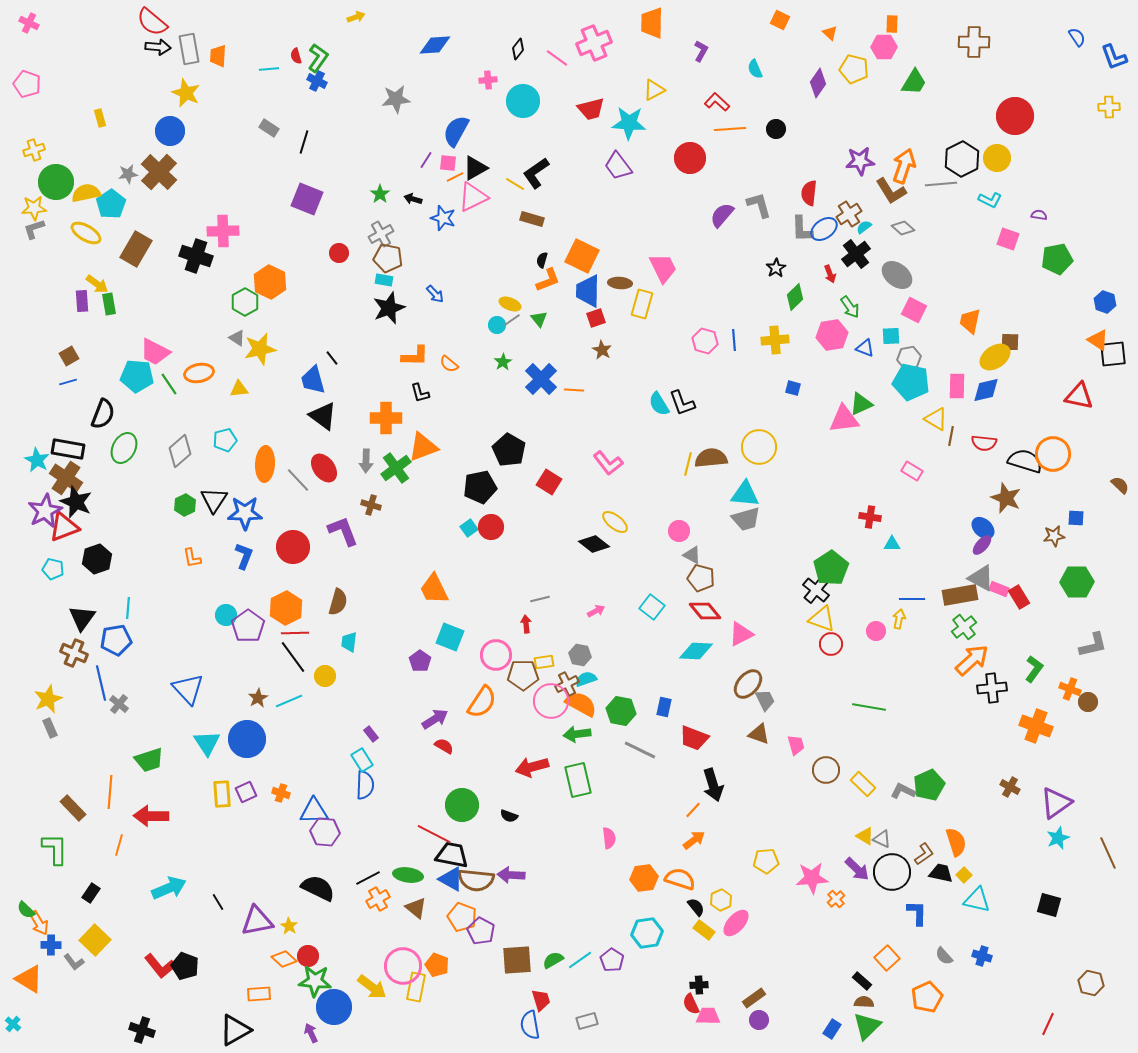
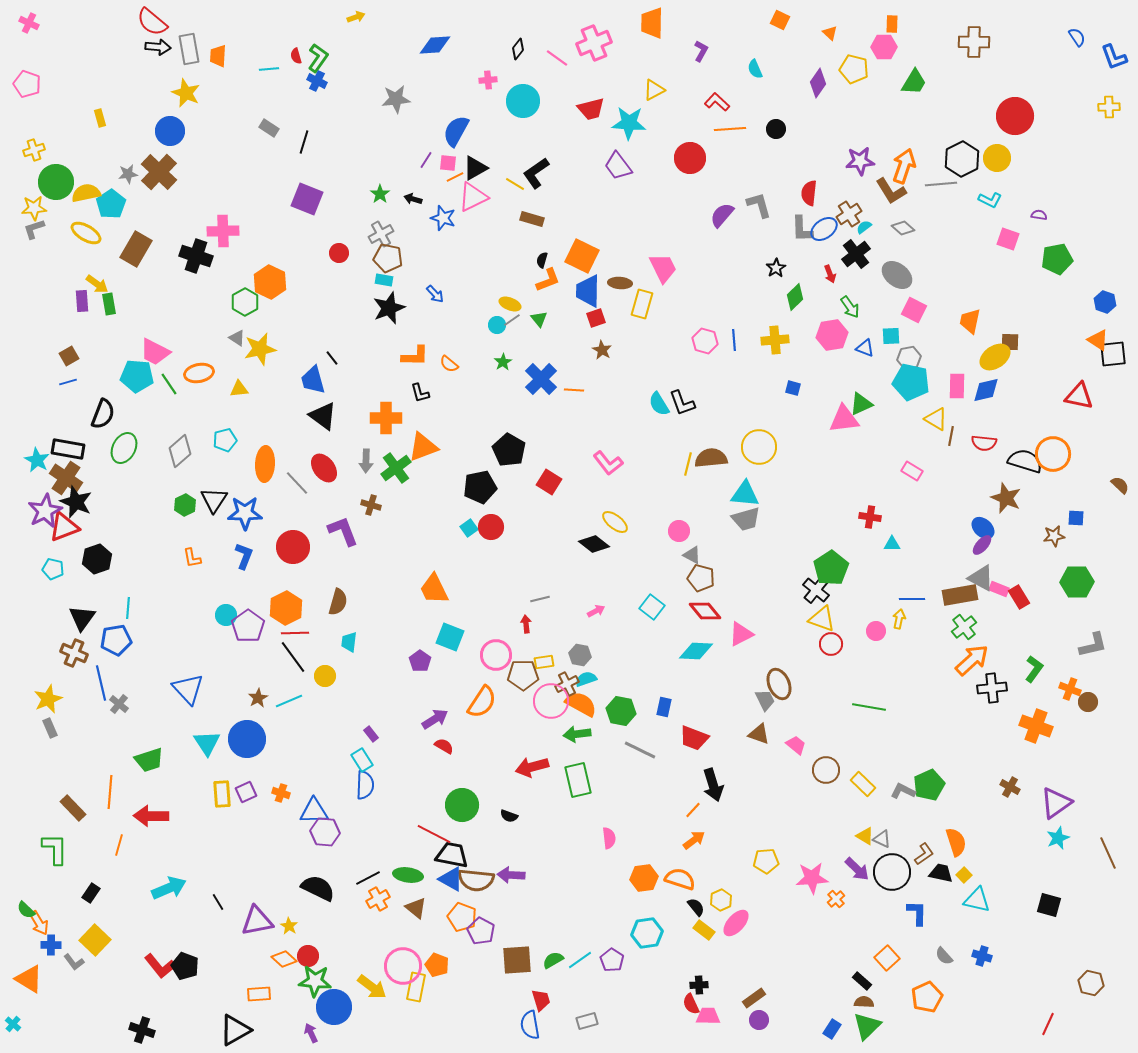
gray line at (298, 480): moved 1 px left, 3 px down
brown ellipse at (748, 684): moved 31 px right; rotated 64 degrees counterclockwise
pink trapezoid at (796, 745): rotated 35 degrees counterclockwise
